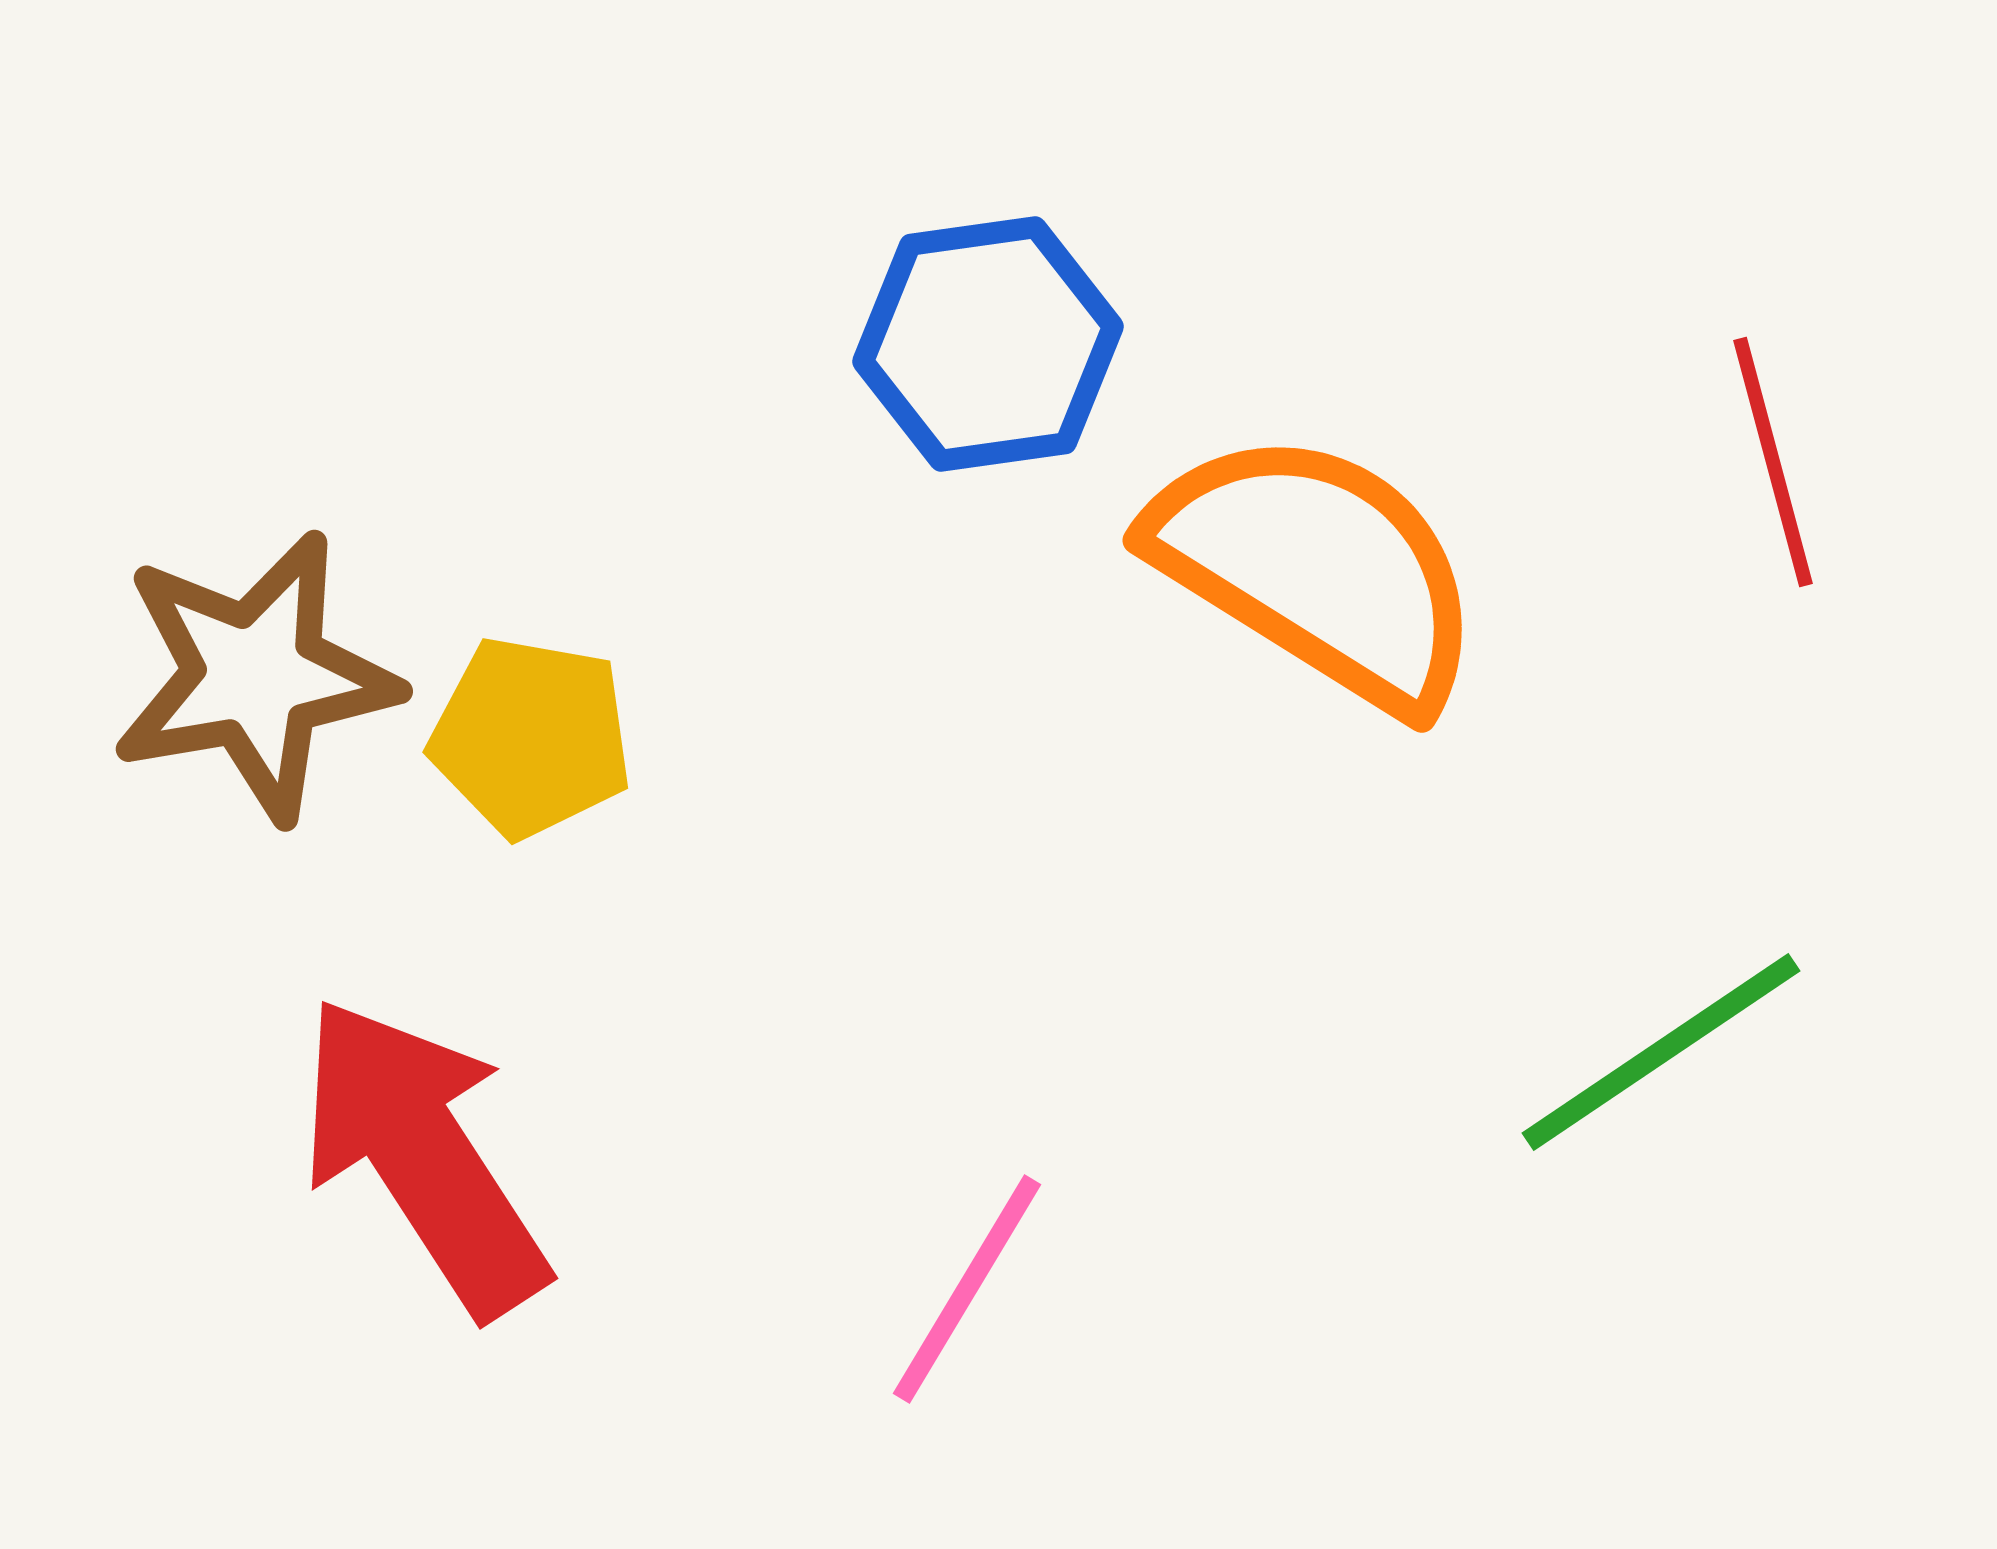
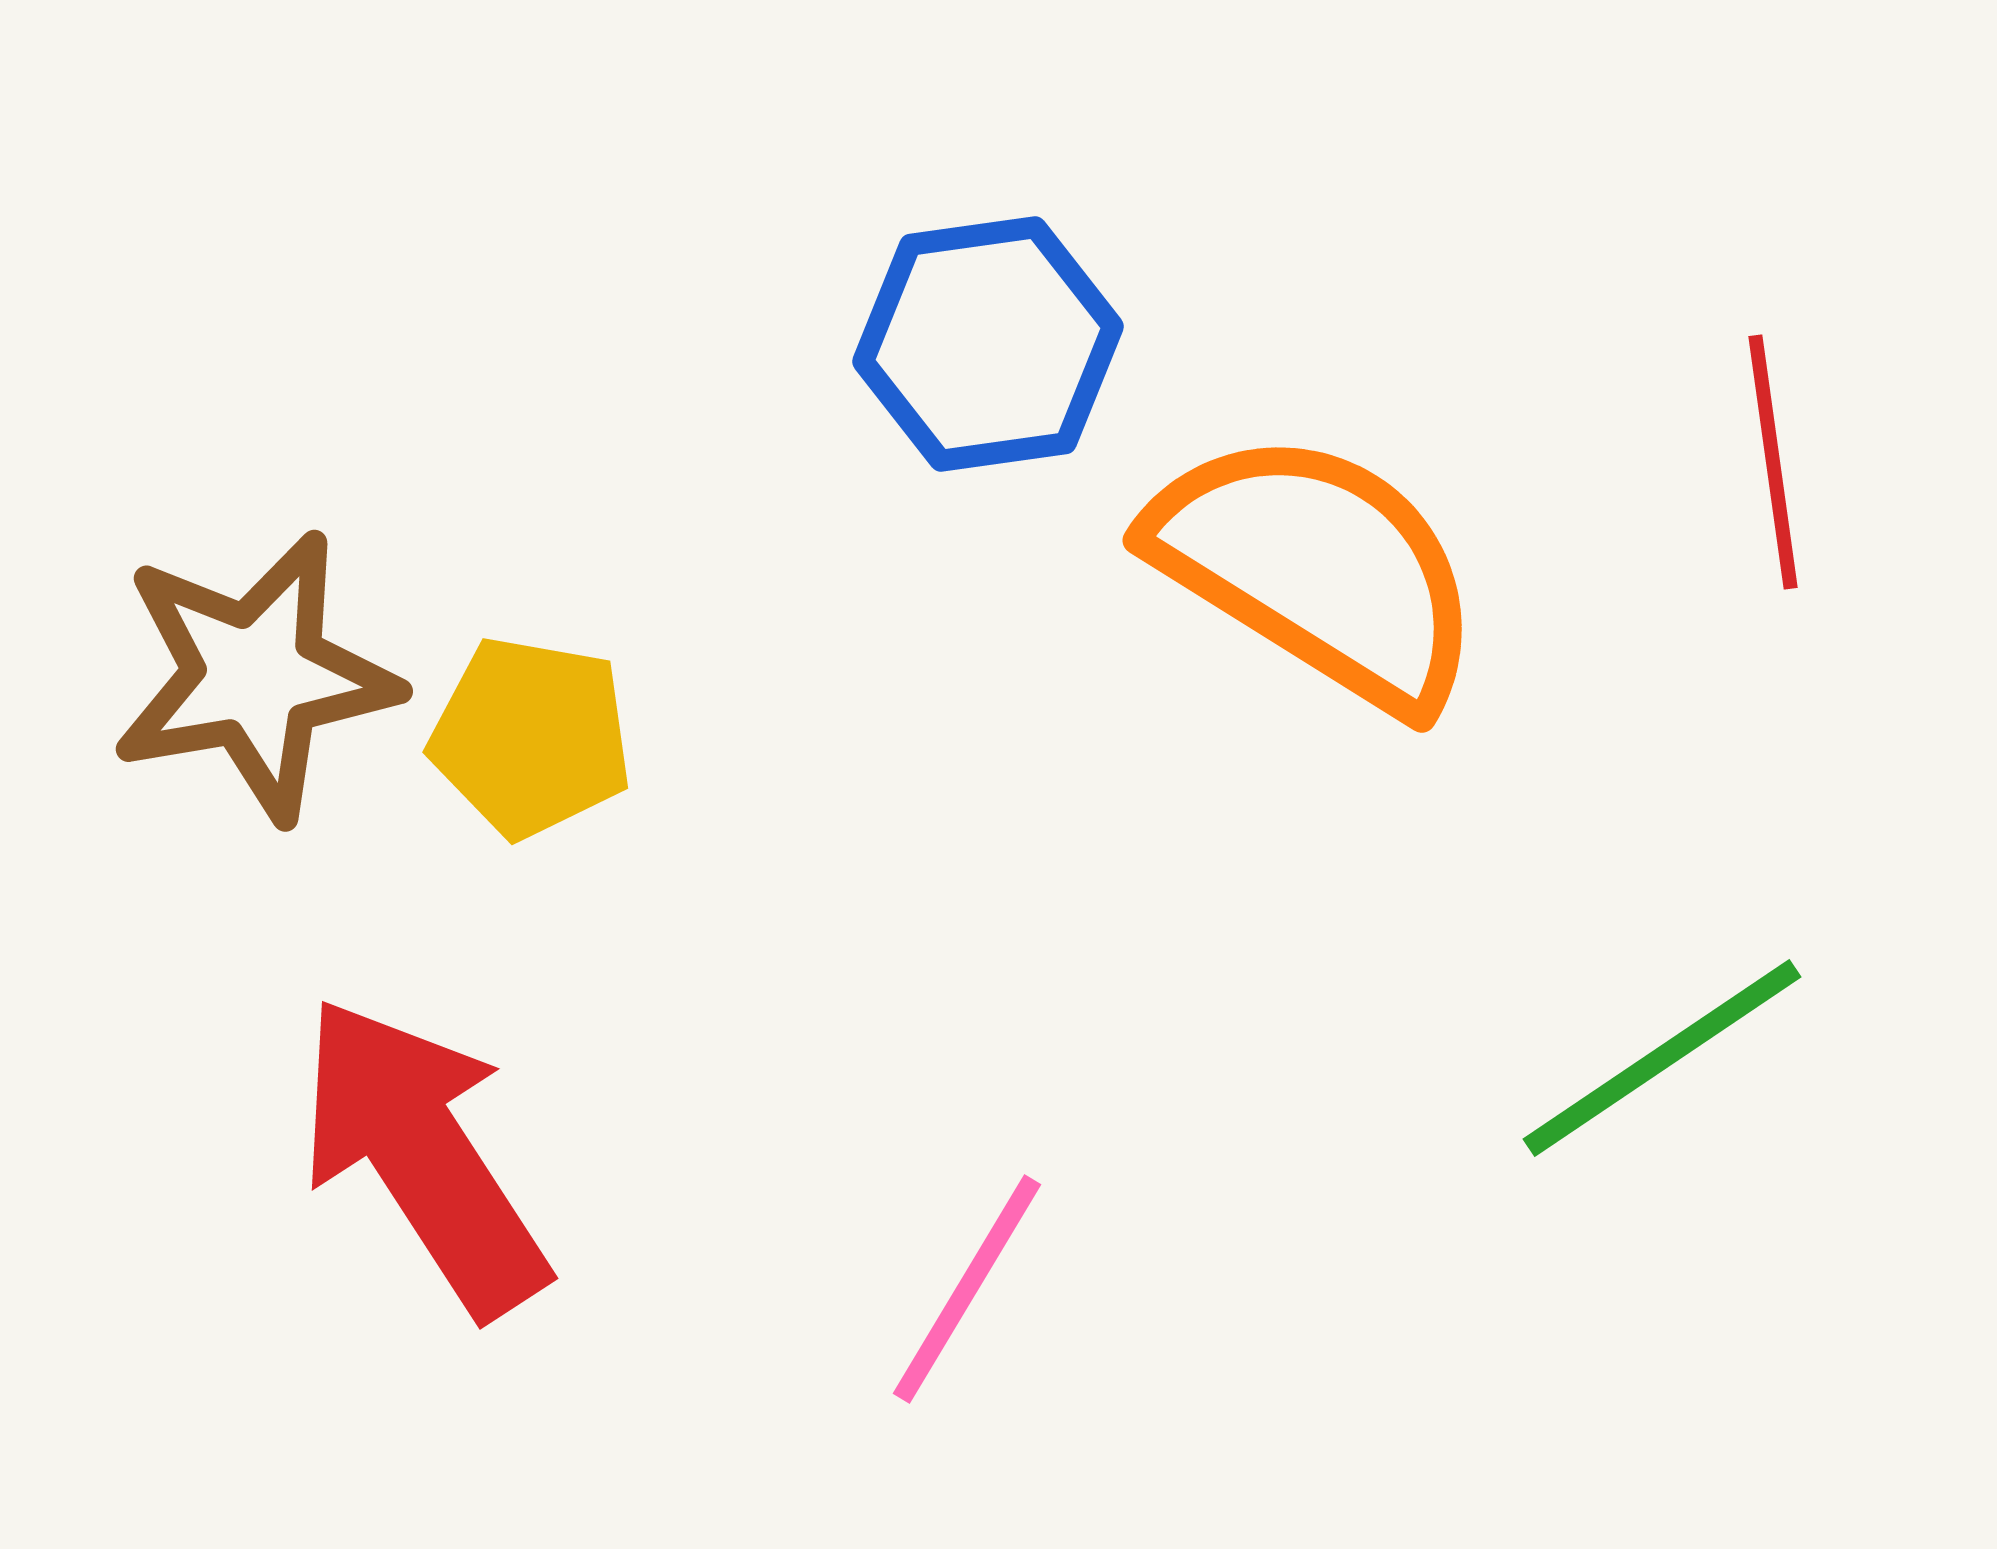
red line: rotated 7 degrees clockwise
green line: moved 1 px right, 6 px down
